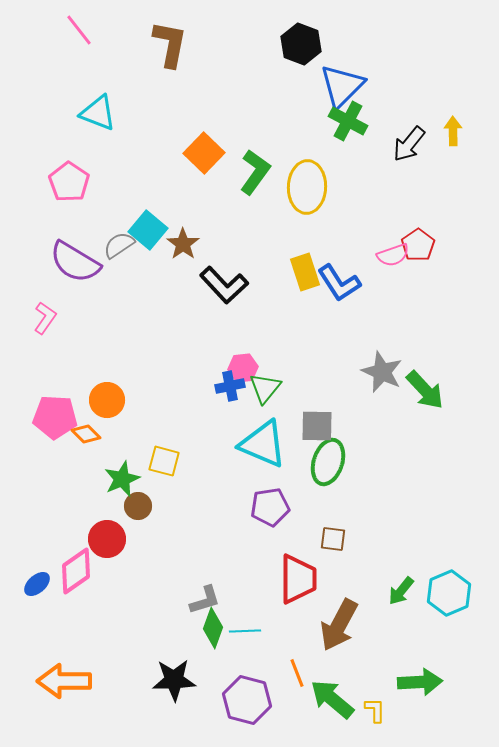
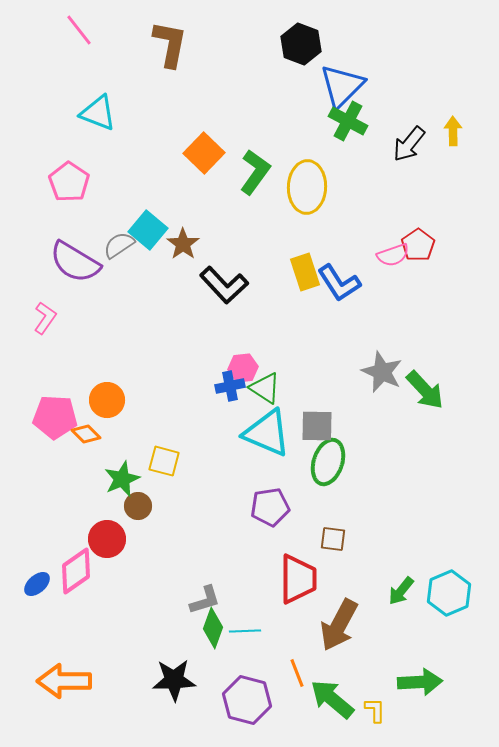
green triangle at (265, 388): rotated 36 degrees counterclockwise
cyan triangle at (263, 444): moved 4 px right, 11 px up
